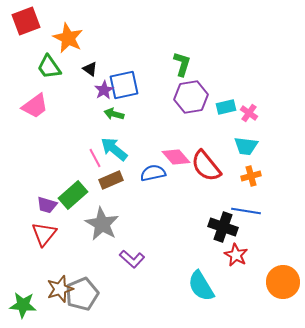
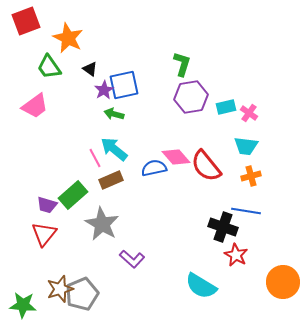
blue semicircle: moved 1 px right, 5 px up
cyan semicircle: rotated 28 degrees counterclockwise
